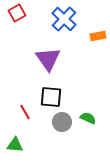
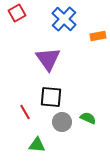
green triangle: moved 22 px right
